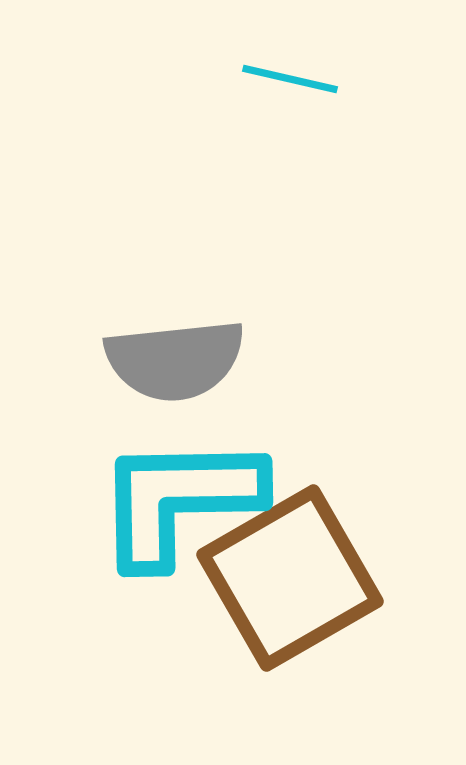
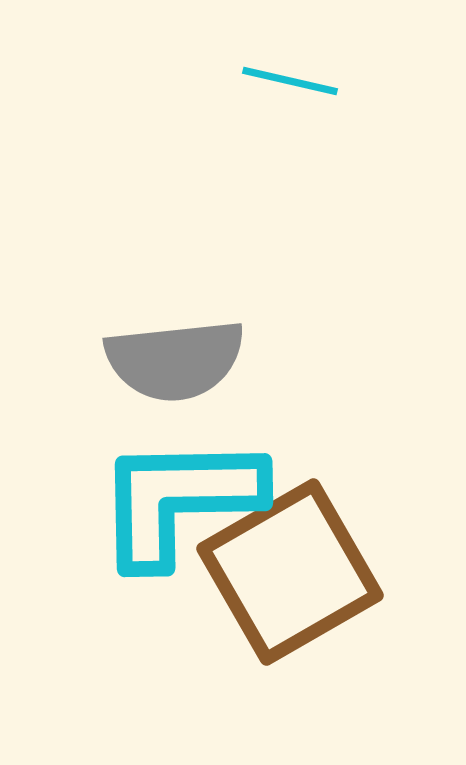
cyan line: moved 2 px down
brown square: moved 6 px up
